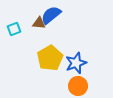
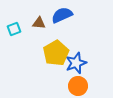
blue semicircle: moved 11 px right; rotated 15 degrees clockwise
yellow pentagon: moved 6 px right, 5 px up
